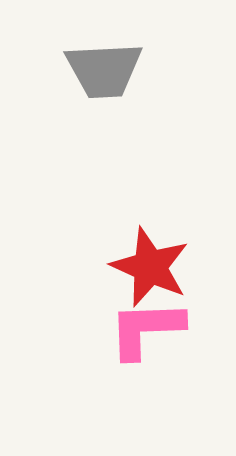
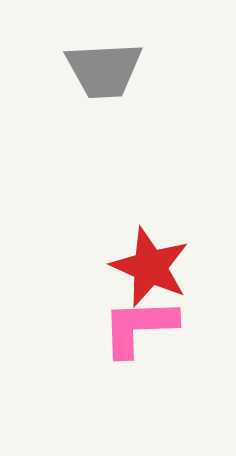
pink L-shape: moved 7 px left, 2 px up
